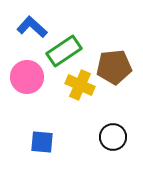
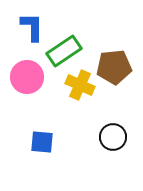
blue L-shape: rotated 48 degrees clockwise
